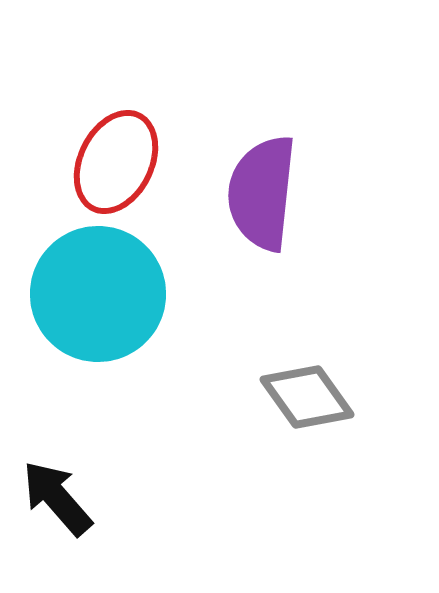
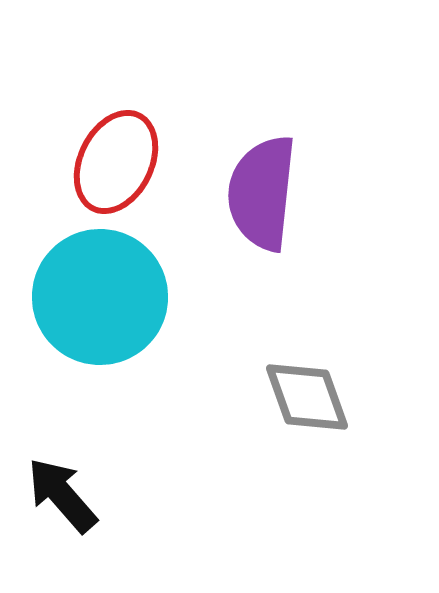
cyan circle: moved 2 px right, 3 px down
gray diamond: rotated 16 degrees clockwise
black arrow: moved 5 px right, 3 px up
